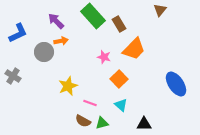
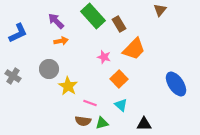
gray circle: moved 5 px right, 17 px down
yellow star: rotated 18 degrees counterclockwise
brown semicircle: rotated 21 degrees counterclockwise
